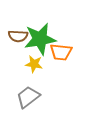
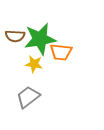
brown semicircle: moved 3 px left
